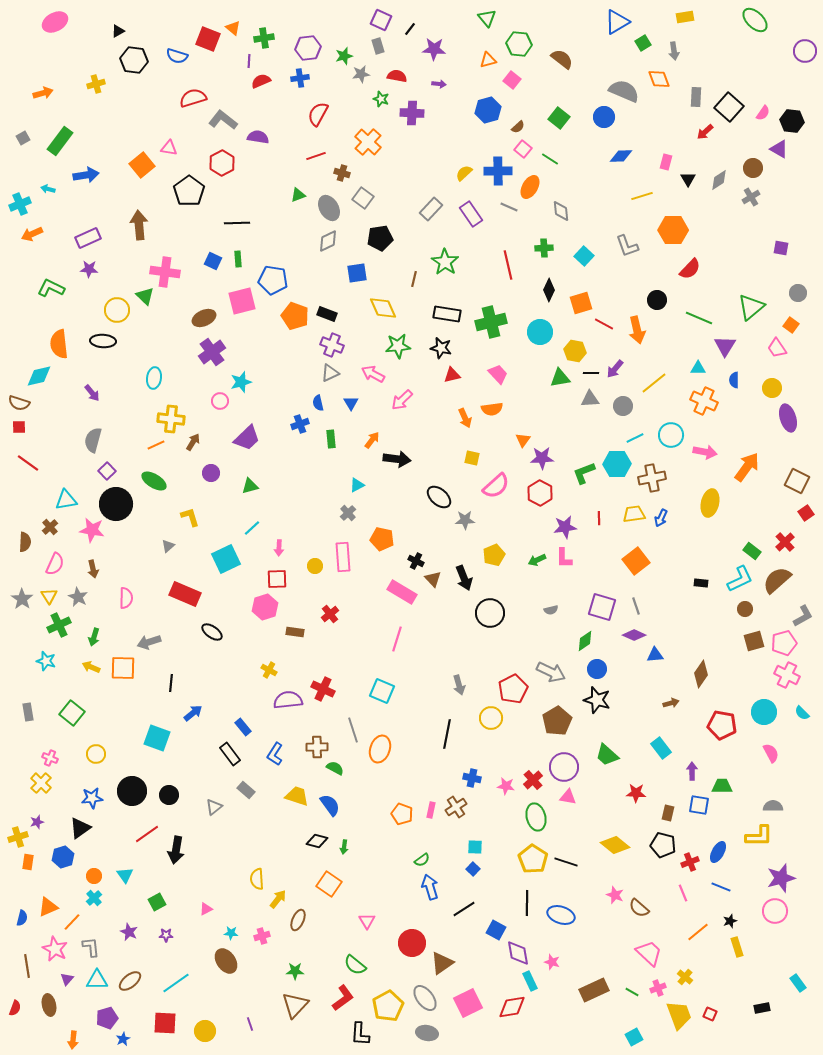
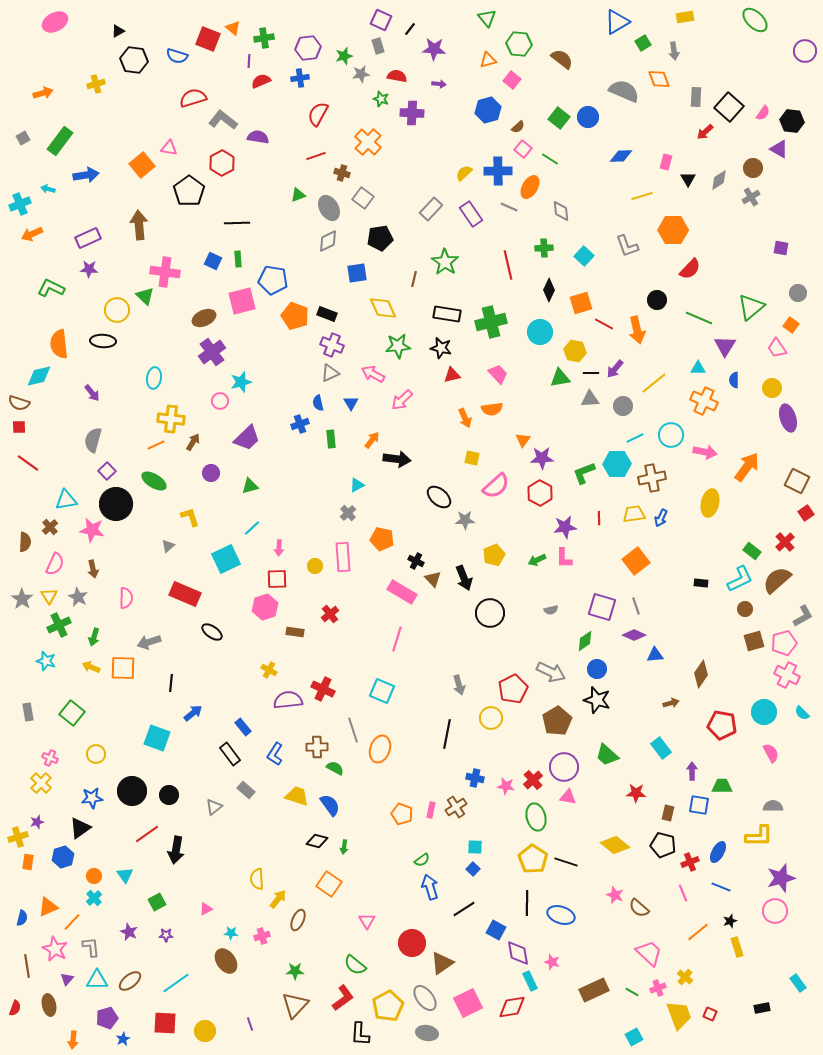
blue circle at (604, 117): moved 16 px left
blue cross at (472, 778): moved 3 px right
